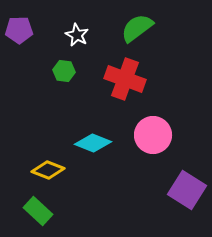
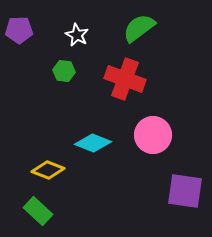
green semicircle: moved 2 px right
purple square: moved 2 px left, 1 px down; rotated 24 degrees counterclockwise
